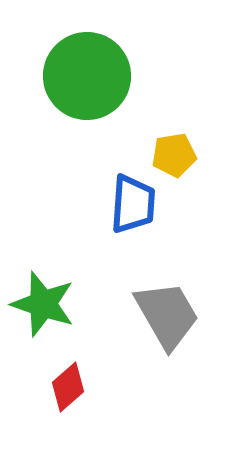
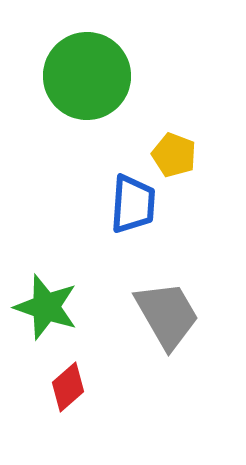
yellow pentagon: rotated 30 degrees clockwise
green star: moved 3 px right, 3 px down
